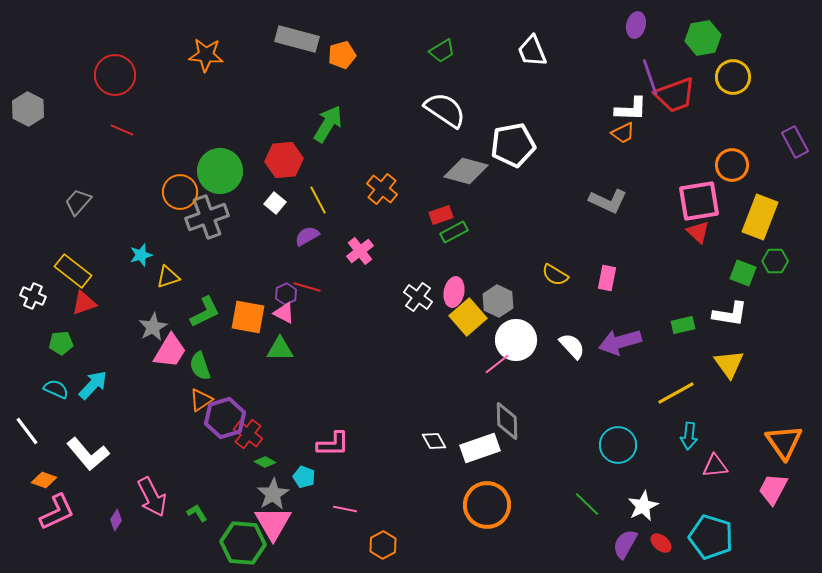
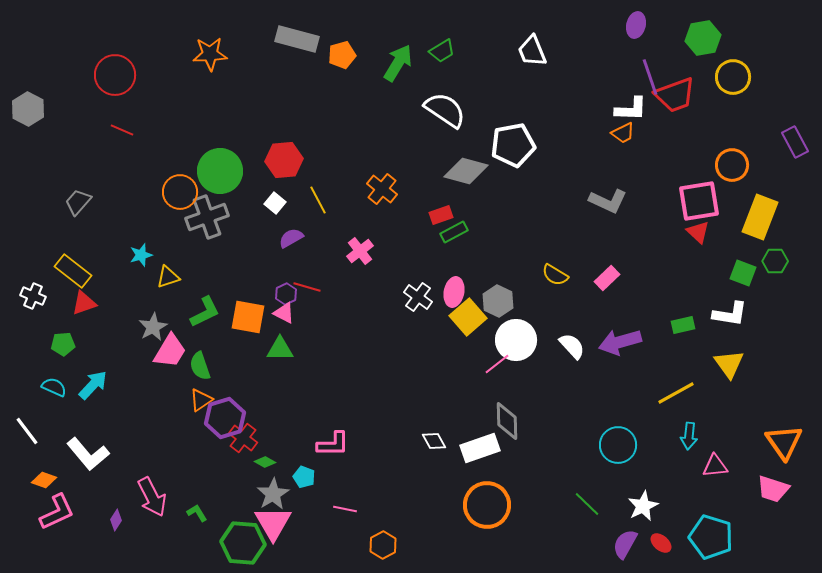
orange star at (206, 55): moved 4 px right, 1 px up; rotated 8 degrees counterclockwise
green arrow at (328, 124): moved 70 px right, 61 px up
purple semicircle at (307, 236): moved 16 px left, 2 px down
pink rectangle at (607, 278): rotated 35 degrees clockwise
green pentagon at (61, 343): moved 2 px right, 1 px down
cyan semicircle at (56, 389): moved 2 px left, 2 px up
red cross at (248, 434): moved 5 px left, 4 px down
pink trapezoid at (773, 489): rotated 100 degrees counterclockwise
